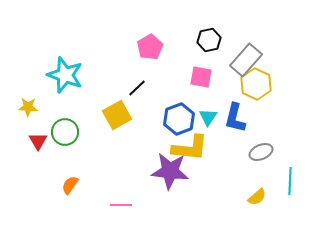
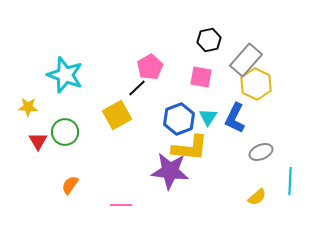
pink pentagon: moved 20 px down
blue L-shape: rotated 12 degrees clockwise
